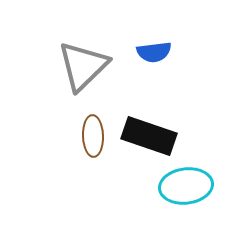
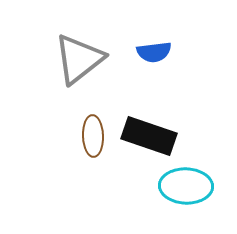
gray triangle: moved 4 px left, 7 px up; rotated 6 degrees clockwise
cyan ellipse: rotated 9 degrees clockwise
